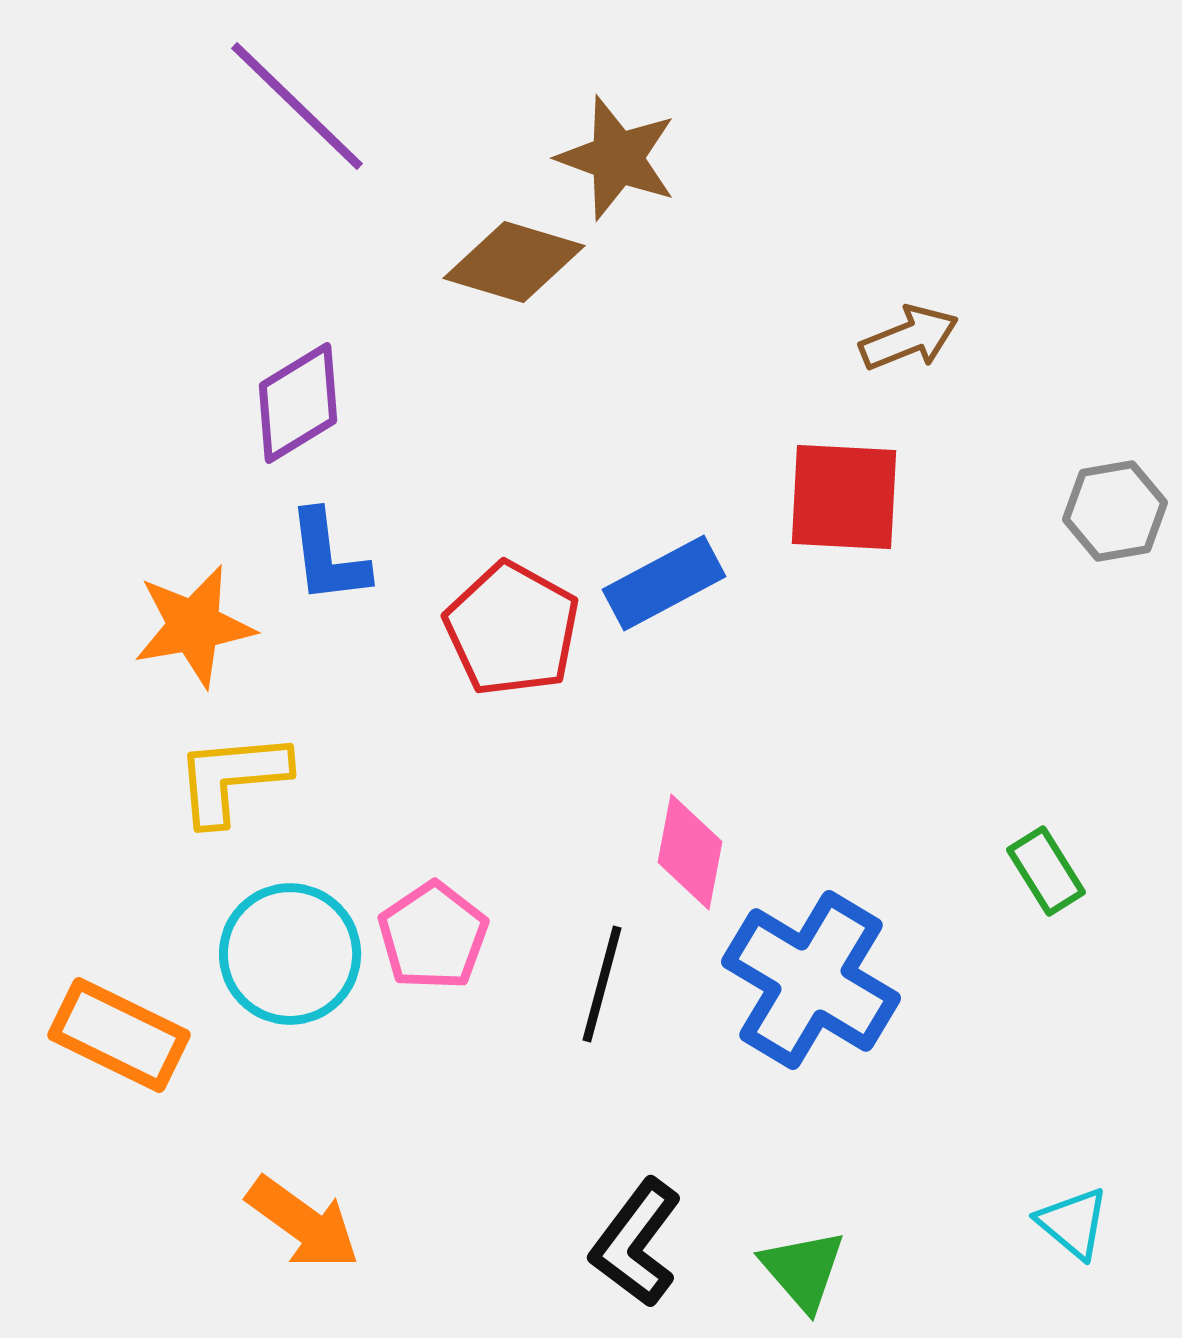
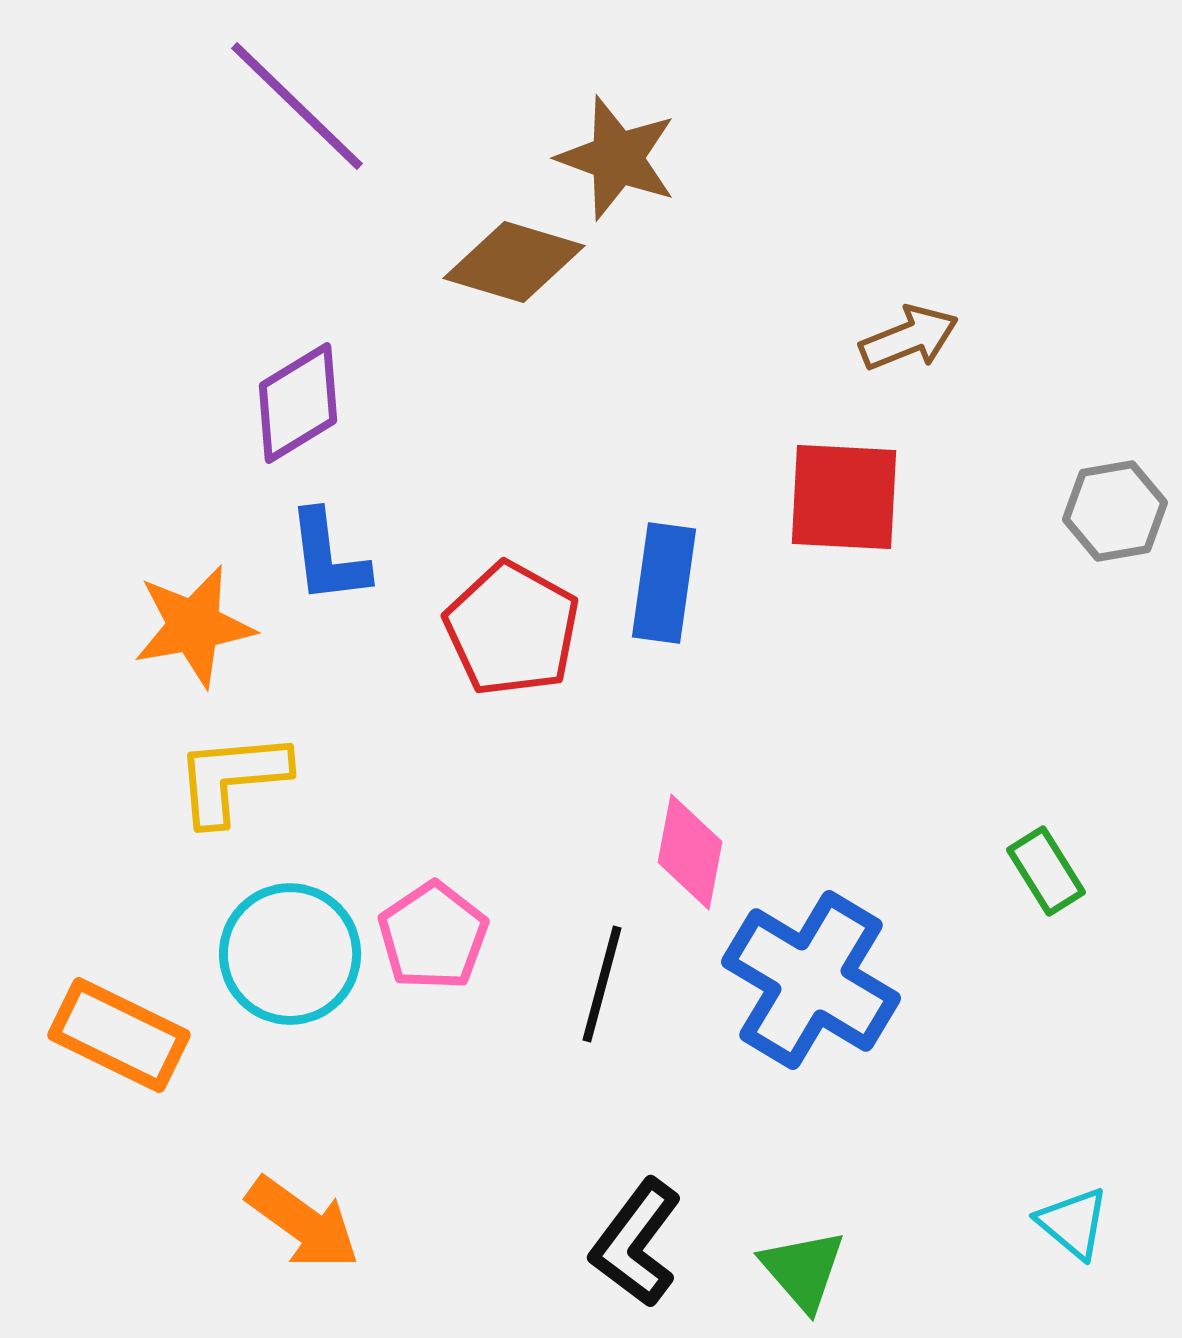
blue rectangle: rotated 54 degrees counterclockwise
